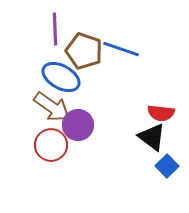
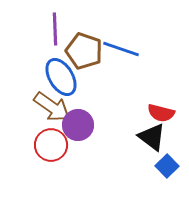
blue ellipse: rotated 30 degrees clockwise
red semicircle: rotated 8 degrees clockwise
